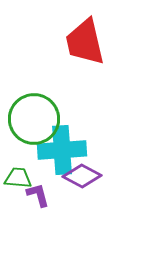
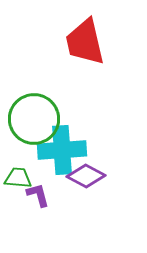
purple diamond: moved 4 px right
